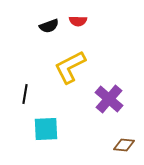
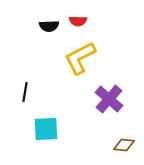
black semicircle: rotated 18 degrees clockwise
yellow L-shape: moved 10 px right, 9 px up
black line: moved 2 px up
